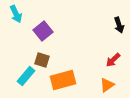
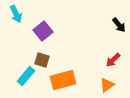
black arrow: rotated 21 degrees counterclockwise
